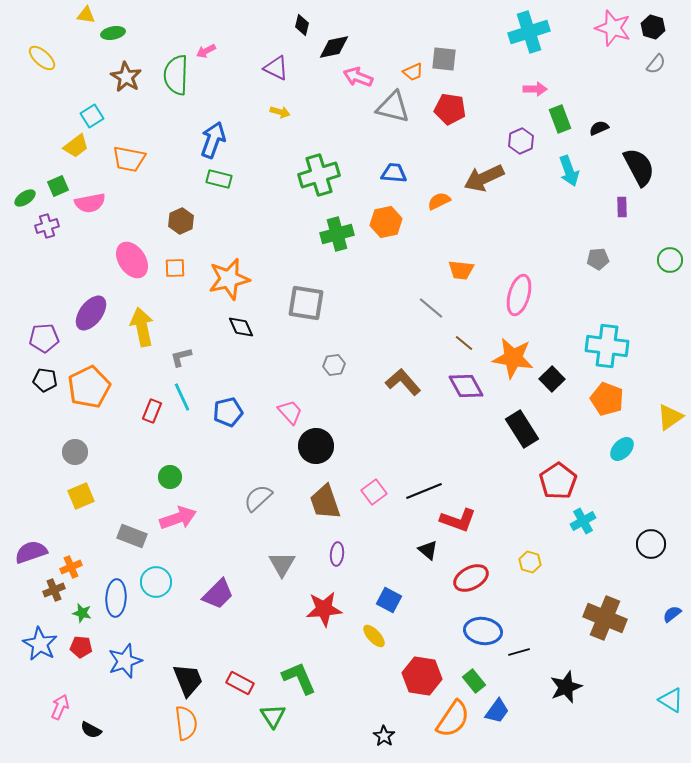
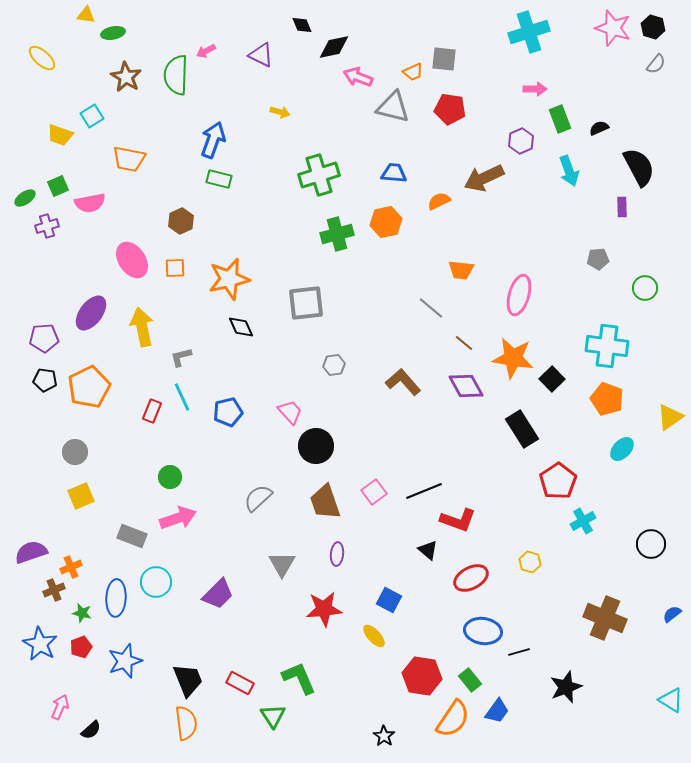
black diamond at (302, 25): rotated 35 degrees counterclockwise
purple triangle at (276, 68): moved 15 px left, 13 px up
yellow trapezoid at (76, 146): moved 16 px left, 11 px up; rotated 56 degrees clockwise
green circle at (670, 260): moved 25 px left, 28 px down
gray square at (306, 303): rotated 15 degrees counterclockwise
red pentagon at (81, 647): rotated 25 degrees counterclockwise
green rectangle at (474, 681): moved 4 px left, 1 px up
black semicircle at (91, 730): rotated 70 degrees counterclockwise
